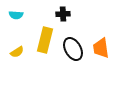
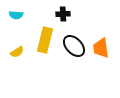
black ellipse: moved 1 px right, 3 px up; rotated 15 degrees counterclockwise
